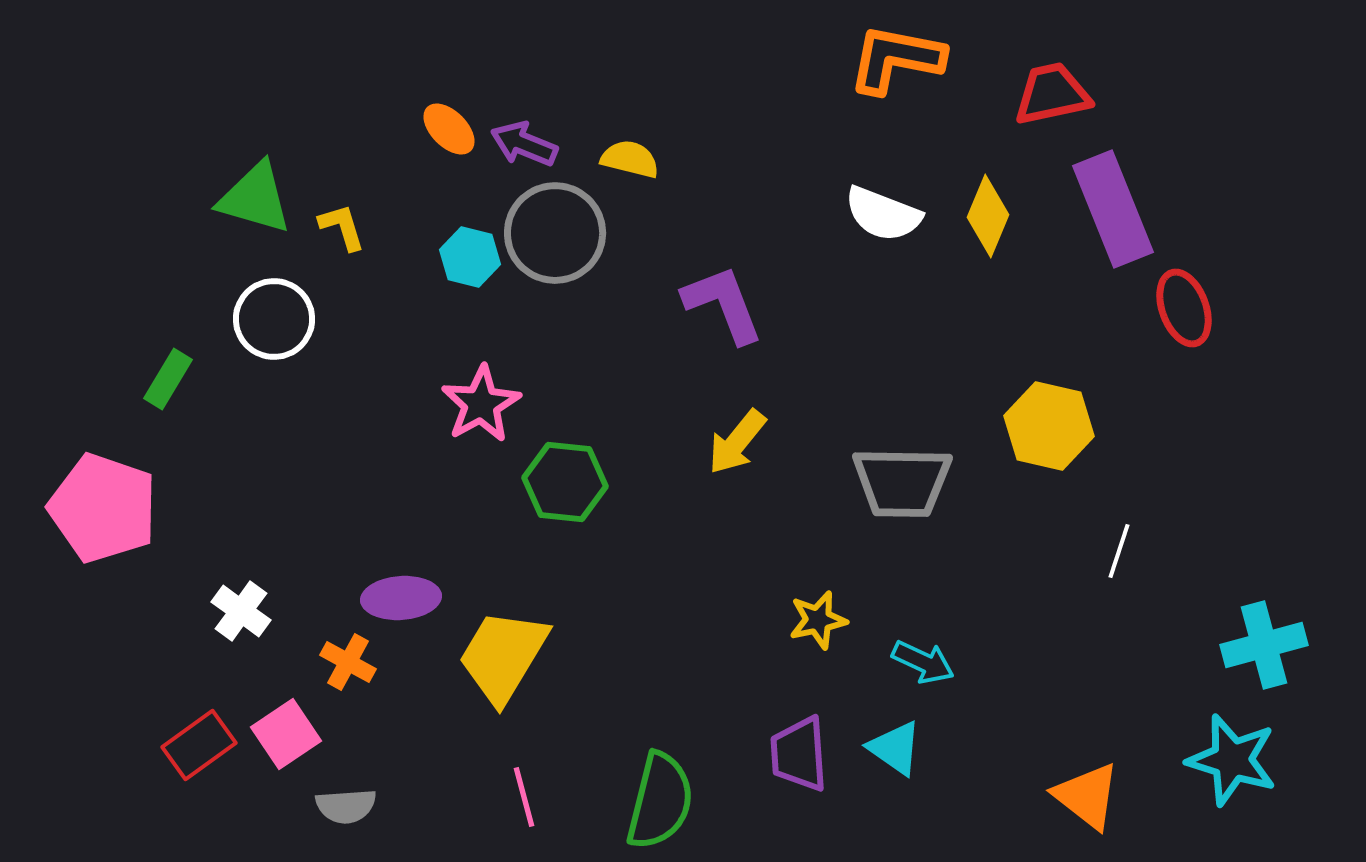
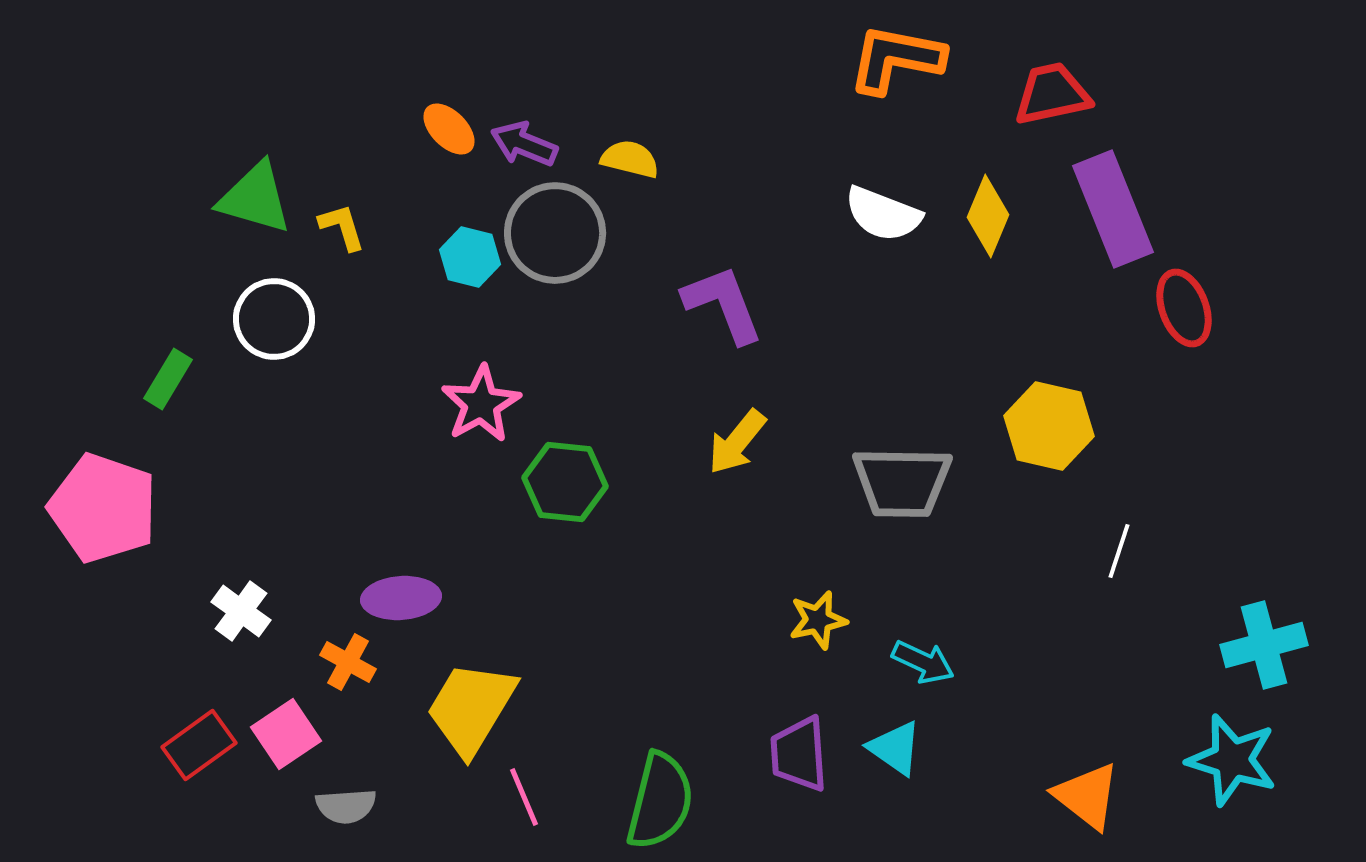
yellow trapezoid: moved 32 px left, 52 px down
pink line: rotated 8 degrees counterclockwise
